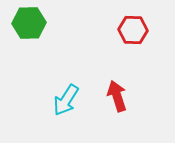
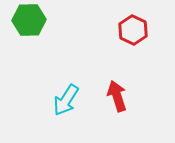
green hexagon: moved 3 px up
red hexagon: rotated 24 degrees clockwise
